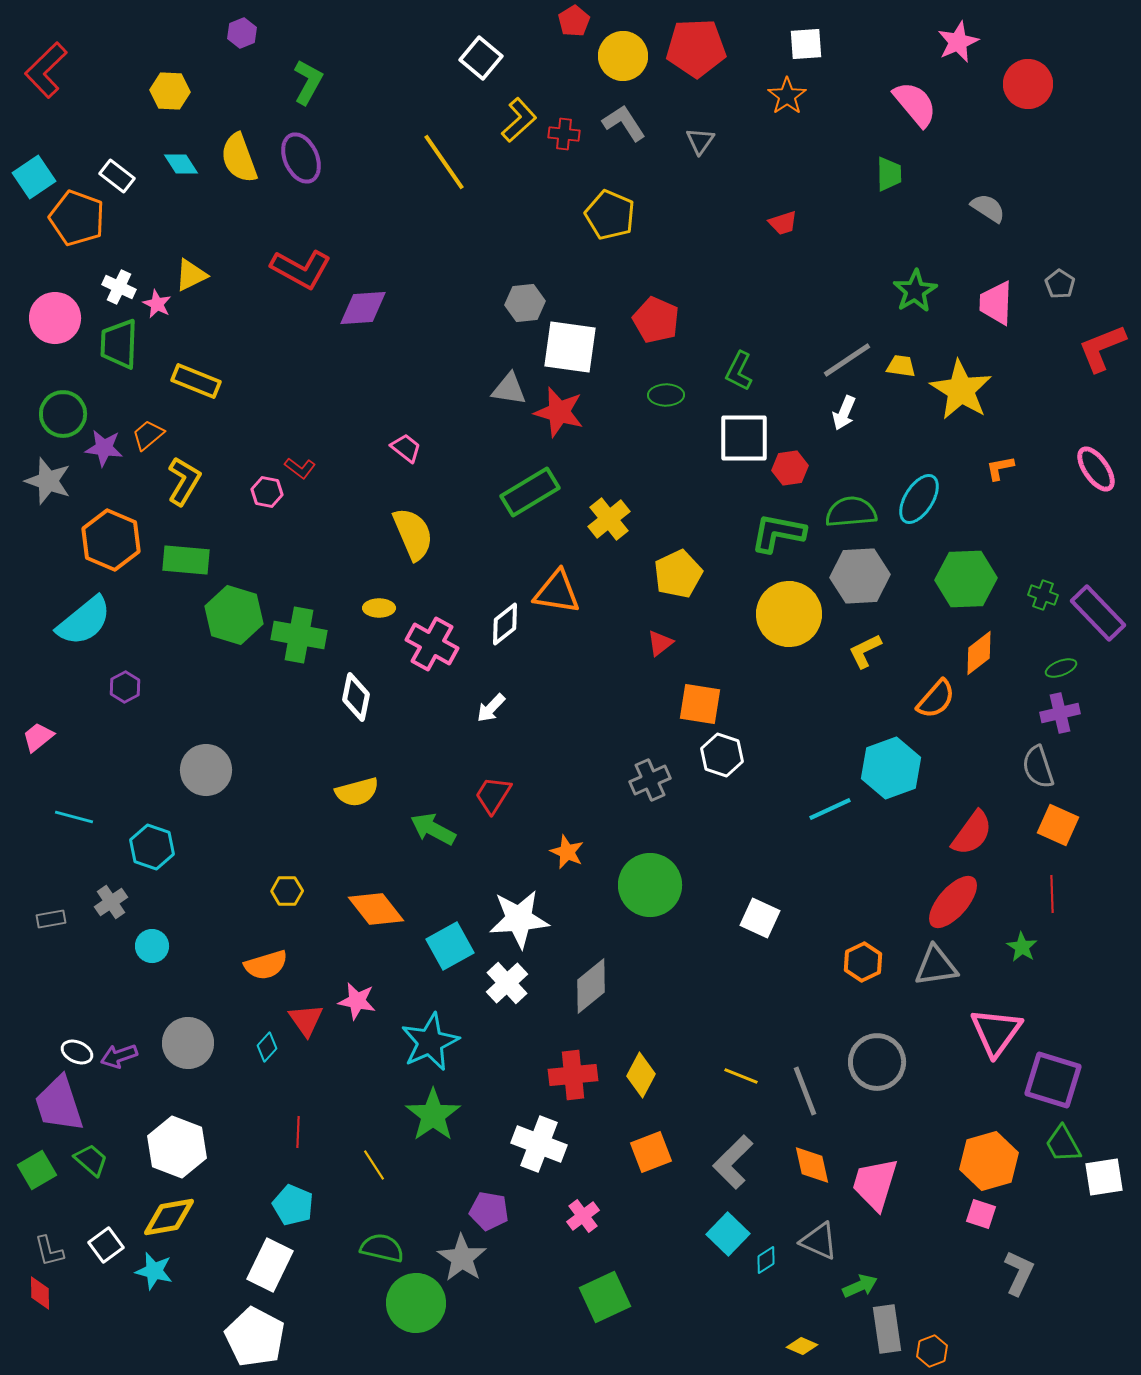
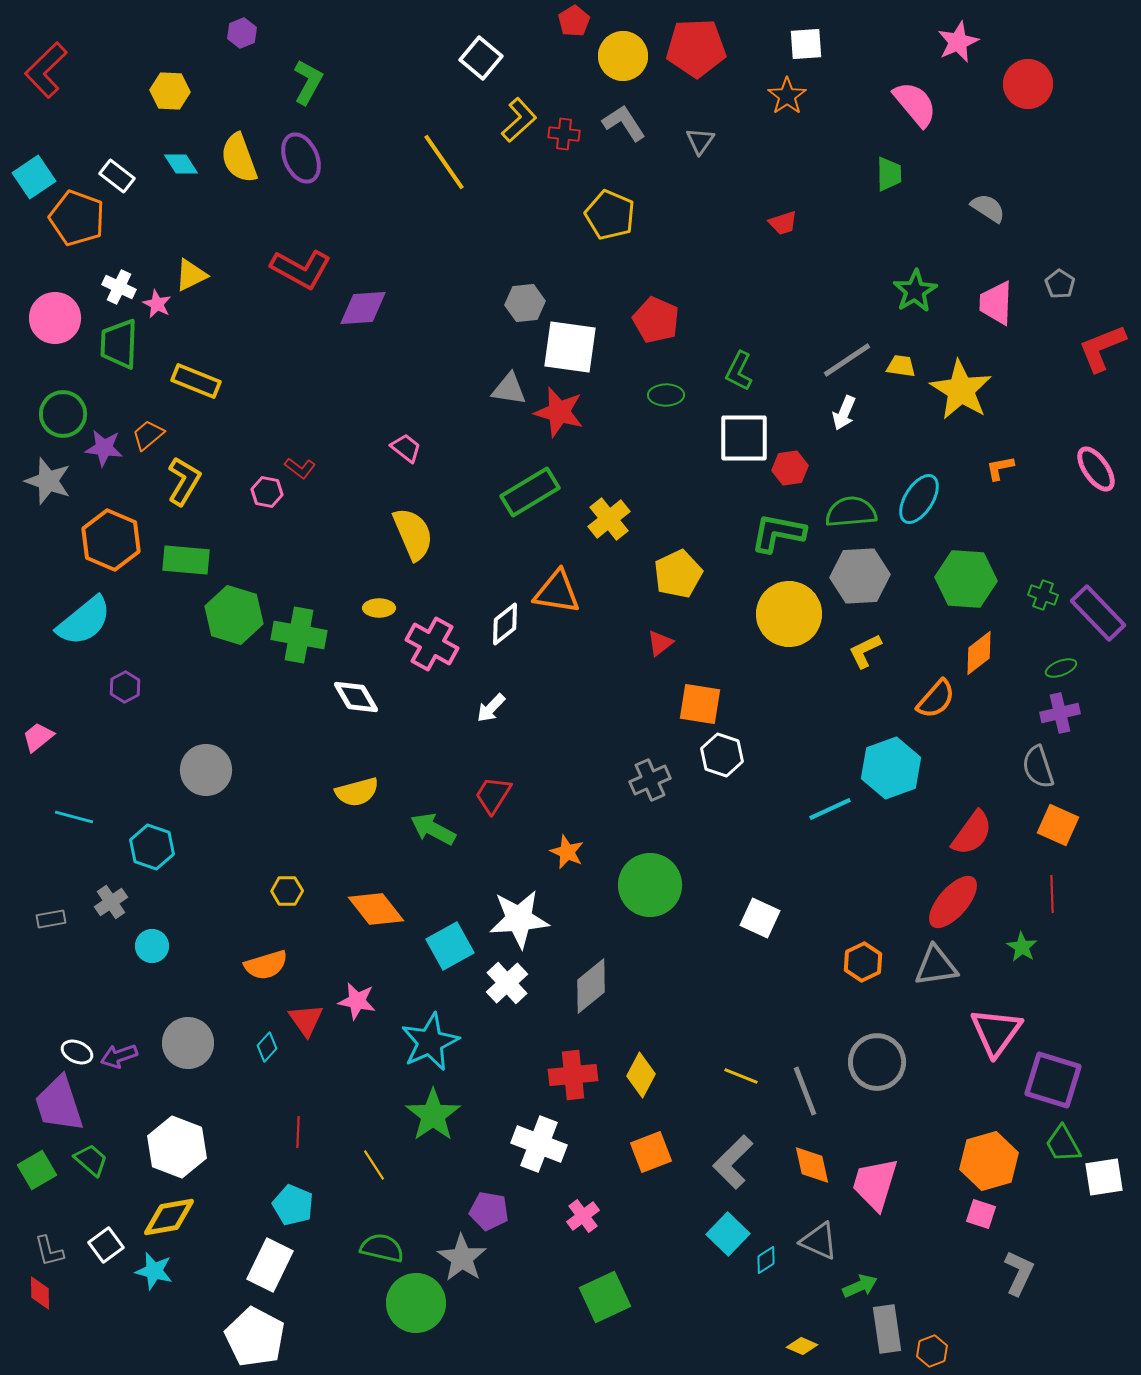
green hexagon at (966, 579): rotated 6 degrees clockwise
white diamond at (356, 697): rotated 42 degrees counterclockwise
